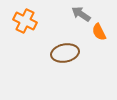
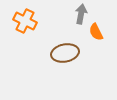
gray arrow: rotated 66 degrees clockwise
orange semicircle: moved 3 px left
